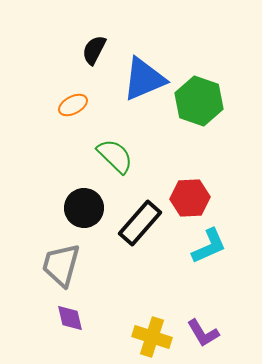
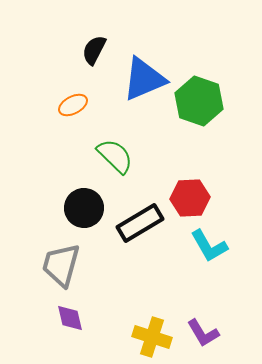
black rectangle: rotated 18 degrees clockwise
cyan L-shape: rotated 84 degrees clockwise
